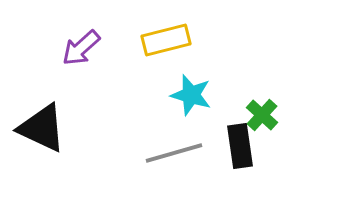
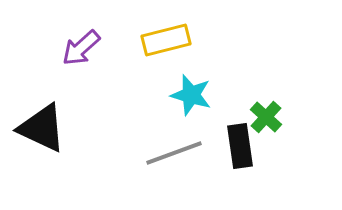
green cross: moved 4 px right, 2 px down
gray line: rotated 4 degrees counterclockwise
